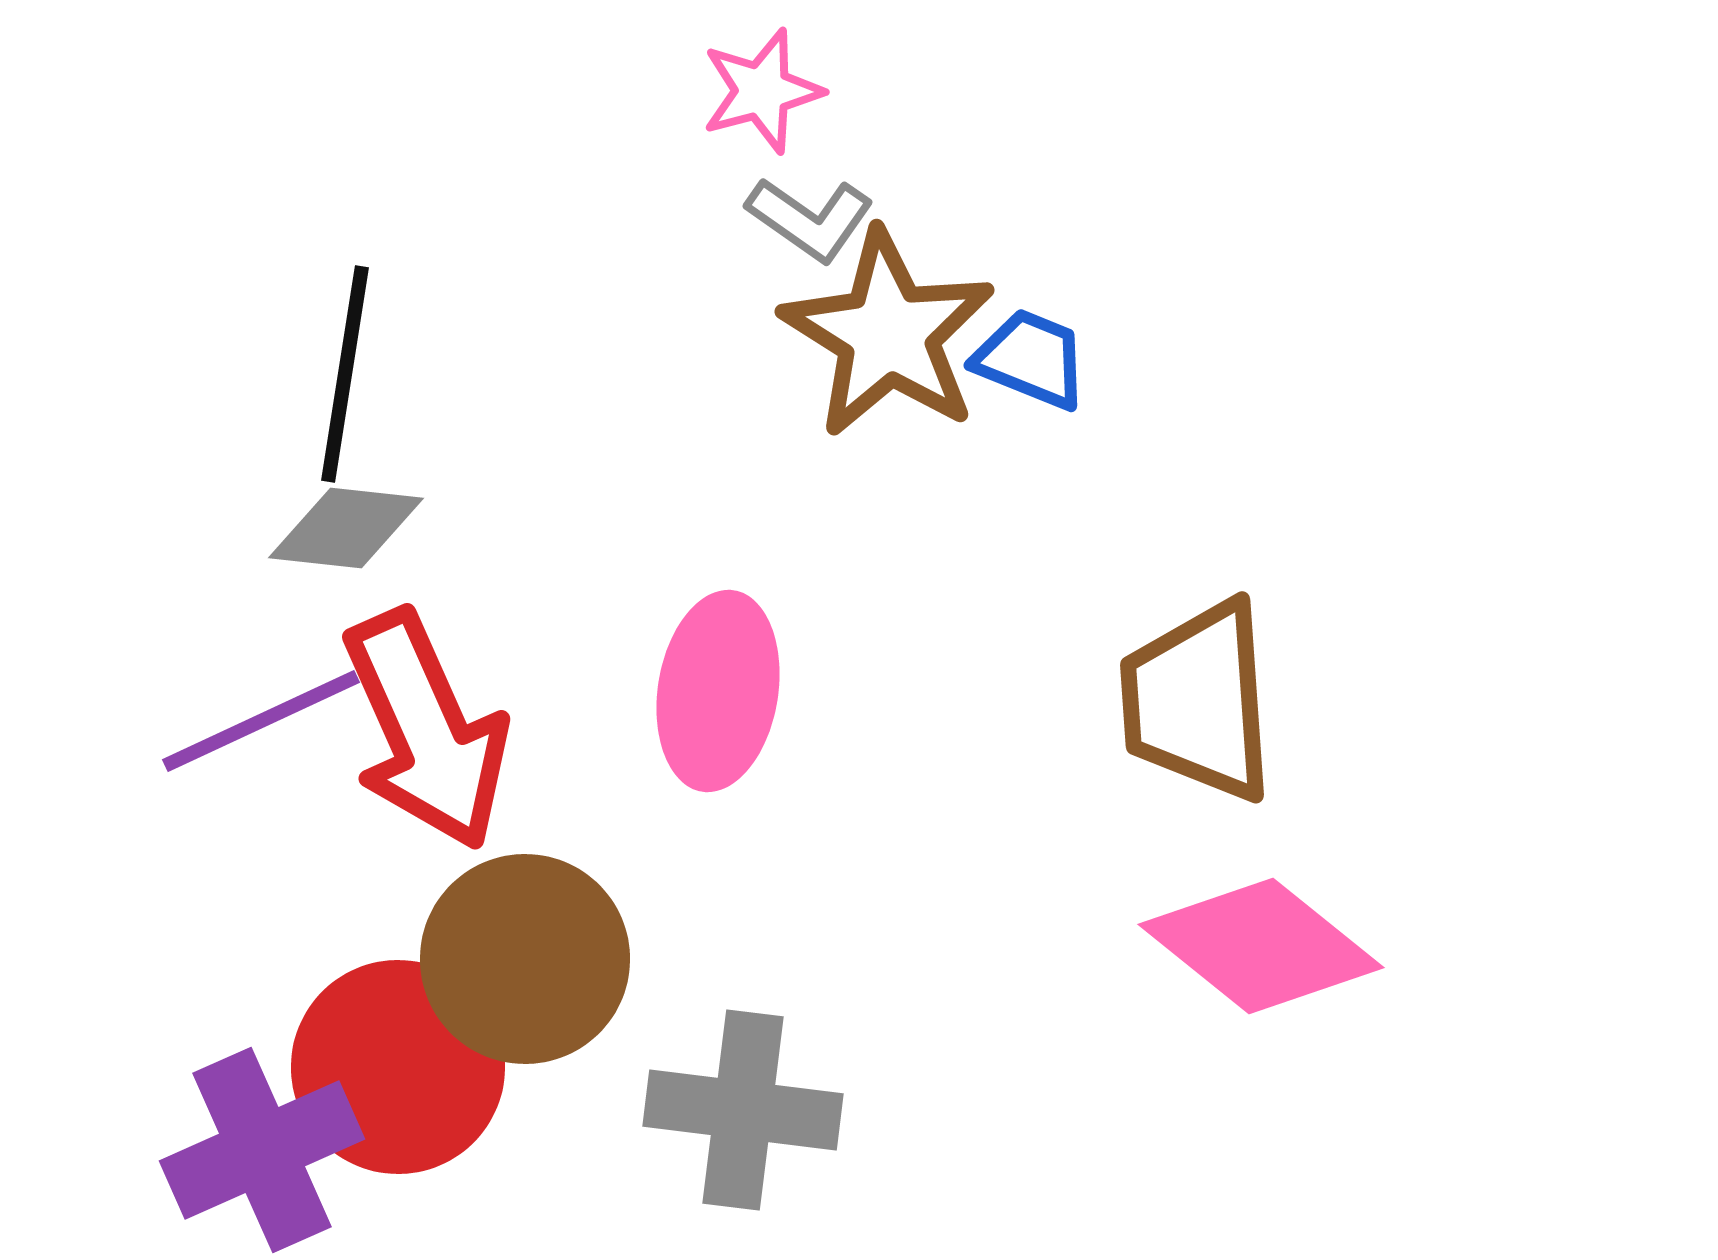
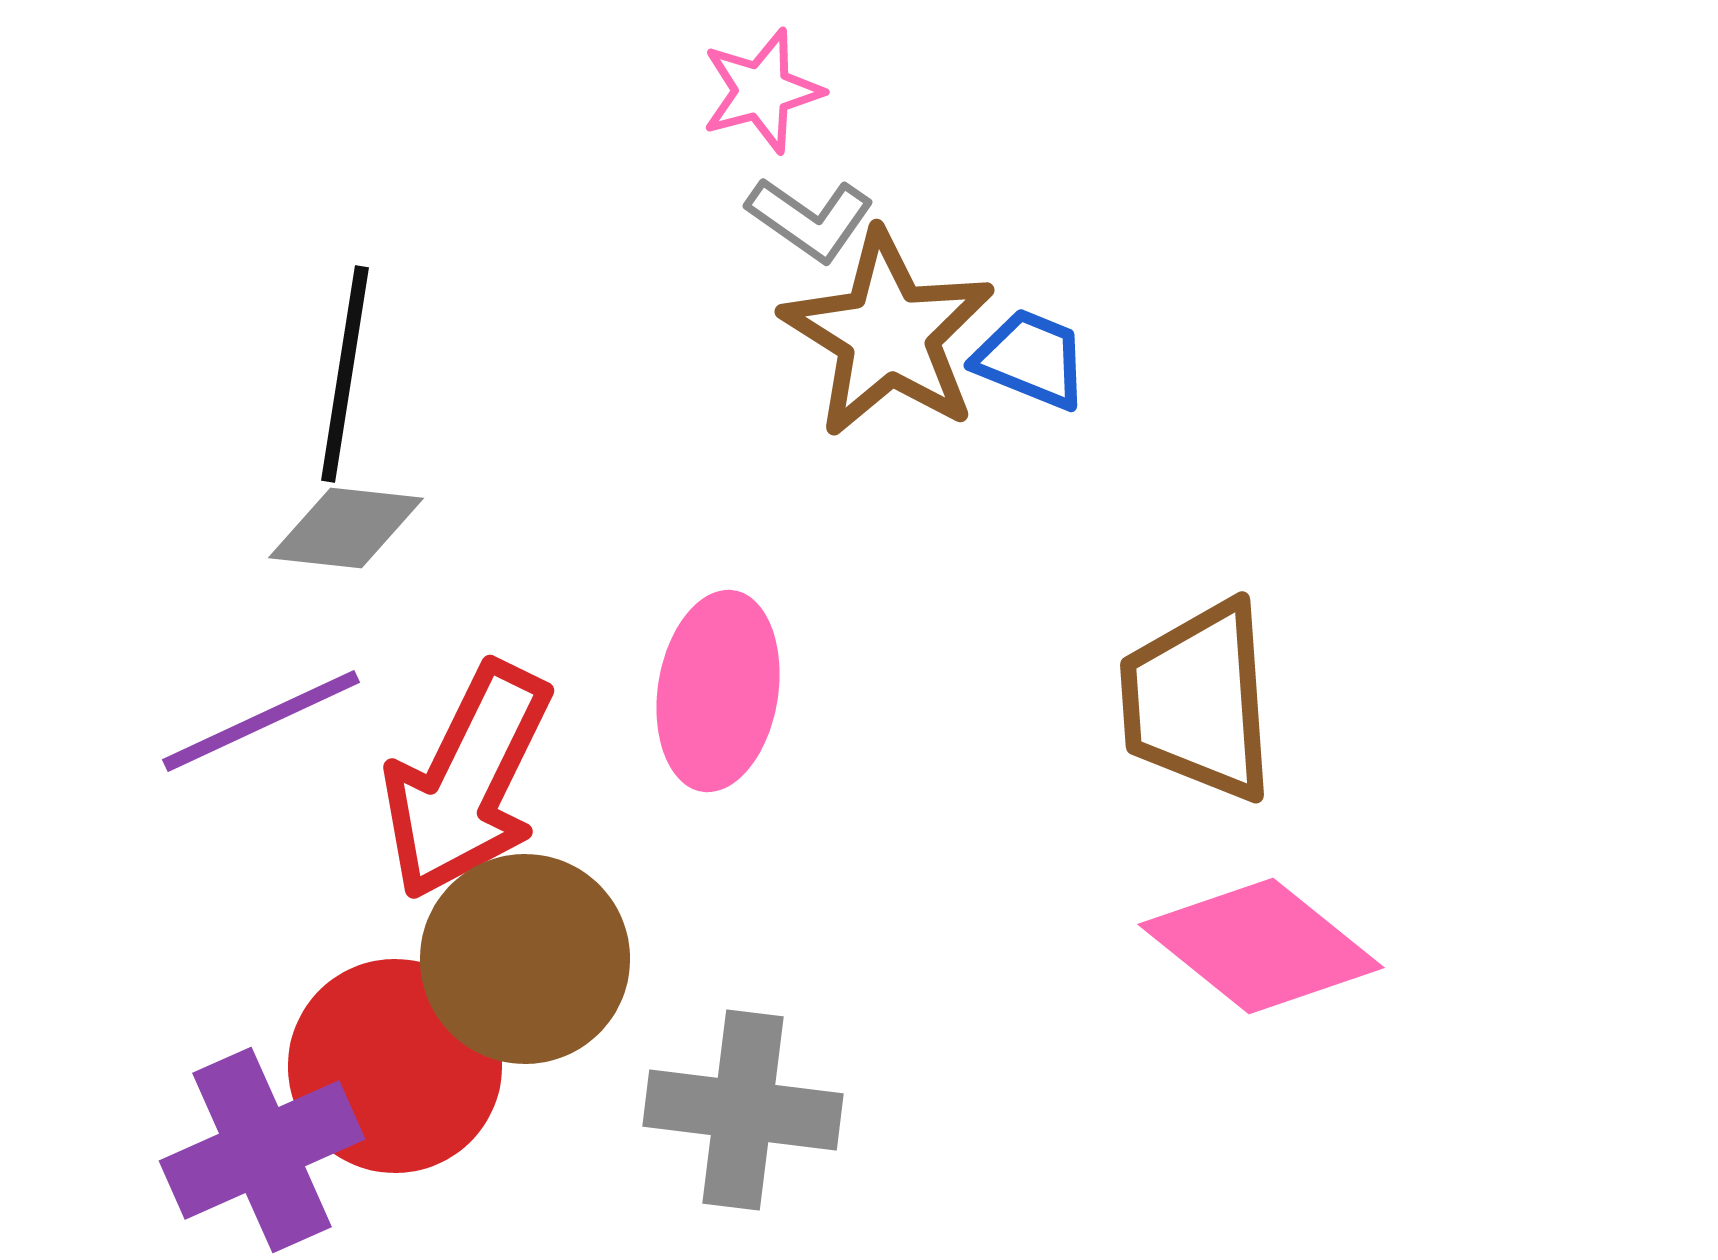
red arrow: moved 41 px right, 51 px down; rotated 50 degrees clockwise
red circle: moved 3 px left, 1 px up
